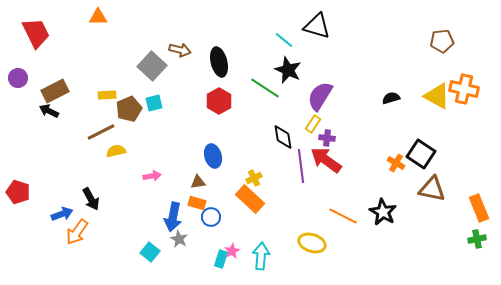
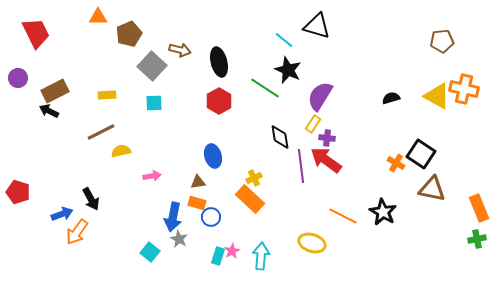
cyan square at (154, 103): rotated 12 degrees clockwise
brown pentagon at (129, 109): moved 75 px up
black diamond at (283, 137): moved 3 px left
yellow semicircle at (116, 151): moved 5 px right
cyan rectangle at (221, 259): moved 3 px left, 3 px up
